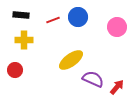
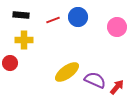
yellow ellipse: moved 4 px left, 12 px down
red circle: moved 5 px left, 7 px up
purple semicircle: moved 2 px right, 1 px down
